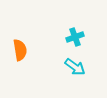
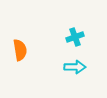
cyan arrow: rotated 35 degrees counterclockwise
